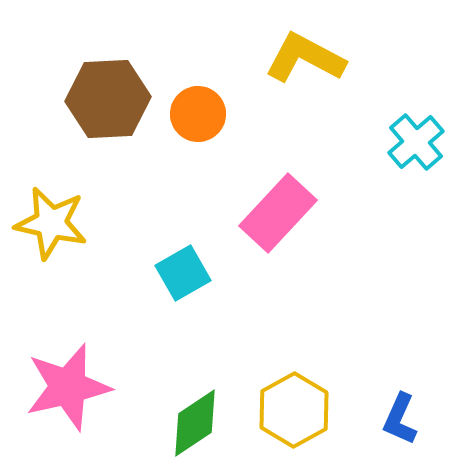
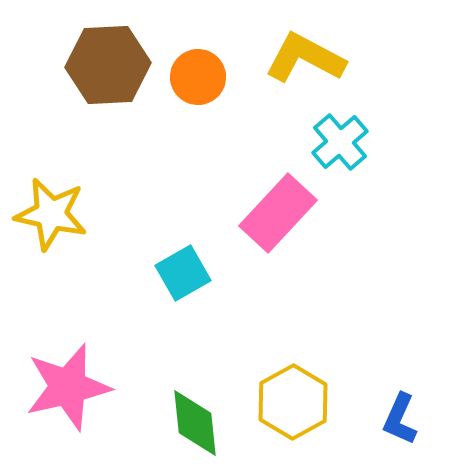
brown hexagon: moved 34 px up
orange circle: moved 37 px up
cyan cross: moved 76 px left
yellow star: moved 9 px up
yellow hexagon: moved 1 px left, 8 px up
green diamond: rotated 62 degrees counterclockwise
